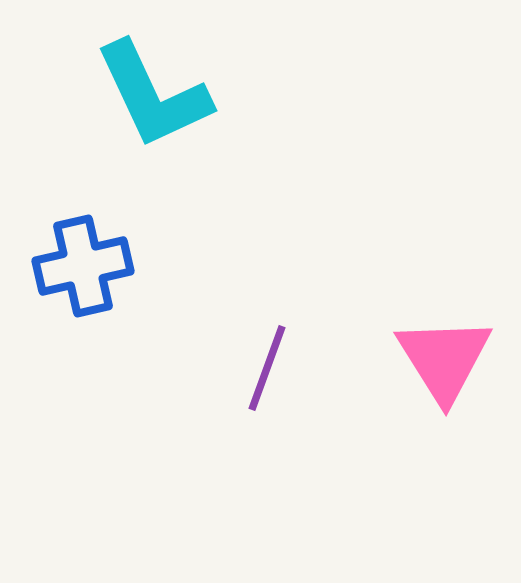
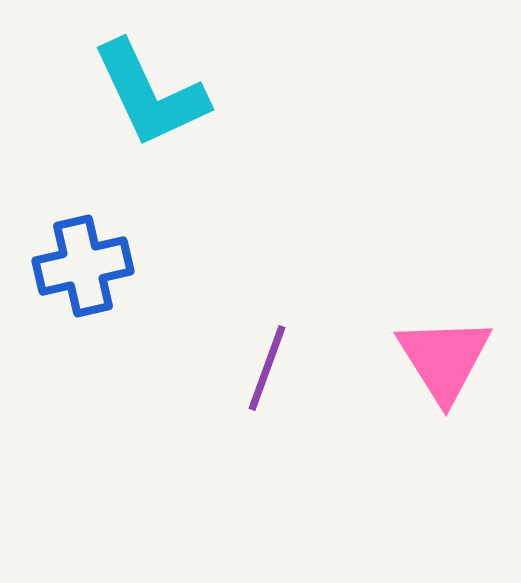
cyan L-shape: moved 3 px left, 1 px up
